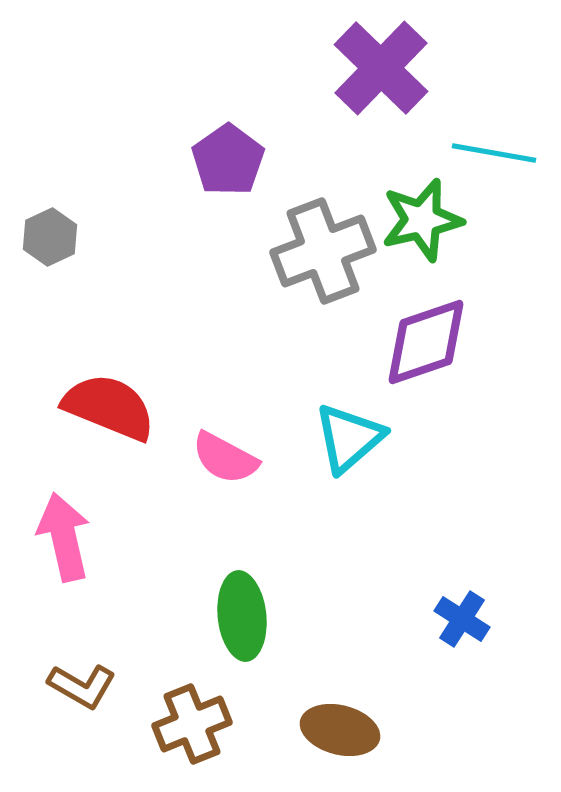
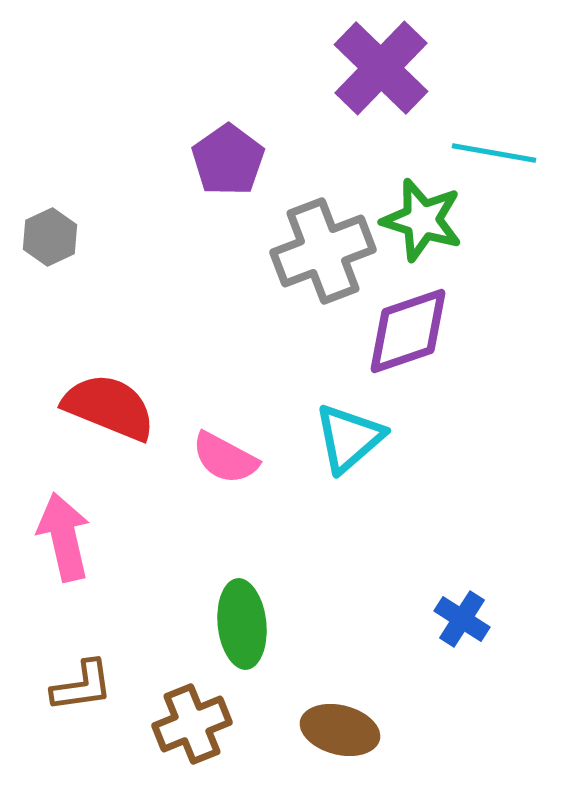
green star: rotated 30 degrees clockwise
purple diamond: moved 18 px left, 11 px up
green ellipse: moved 8 px down
brown L-shape: rotated 38 degrees counterclockwise
